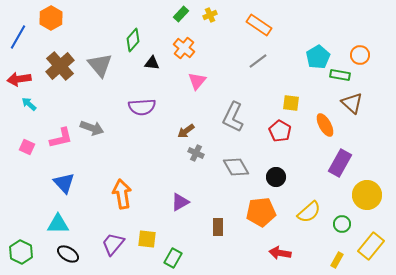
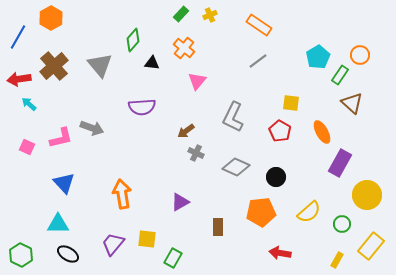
brown cross at (60, 66): moved 6 px left
green rectangle at (340, 75): rotated 66 degrees counterclockwise
orange ellipse at (325, 125): moved 3 px left, 7 px down
gray diamond at (236, 167): rotated 36 degrees counterclockwise
green hexagon at (21, 252): moved 3 px down
